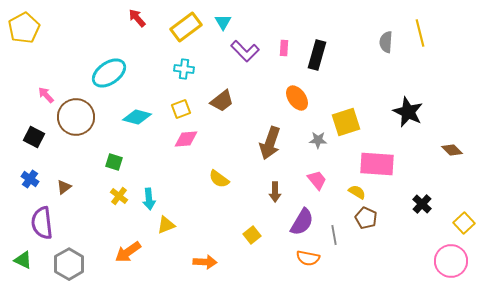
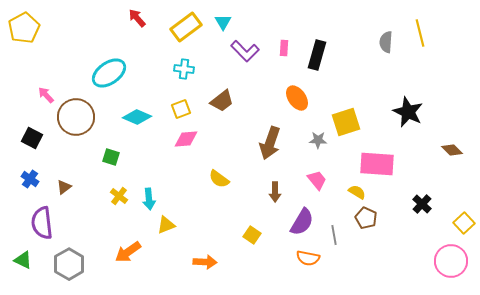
cyan diamond at (137, 117): rotated 8 degrees clockwise
black square at (34, 137): moved 2 px left, 1 px down
green square at (114, 162): moved 3 px left, 5 px up
yellow square at (252, 235): rotated 18 degrees counterclockwise
